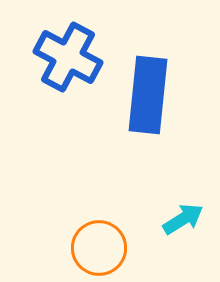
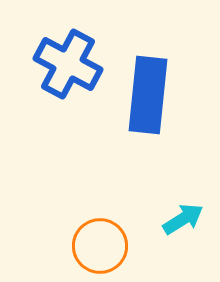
blue cross: moved 7 px down
orange circle: moved 1 px right, 2 px up
